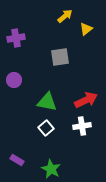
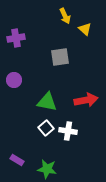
yellow arrow: rotated 105 degrees clockwise
yellow triangle: moved 1 px left; rotated 40 degrees counterclockwise
red arrow: rotated 15 degrees clockwise
white cross: moved 14 px left, 5 px down; rotated 18 degrees clockwise
green star: moved 4 px left; rotated 18 degrees counterclockwise
